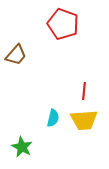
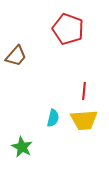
red pentagon: moved 5 px right, 5 px down
brown trapezoid: moved 1 px down
